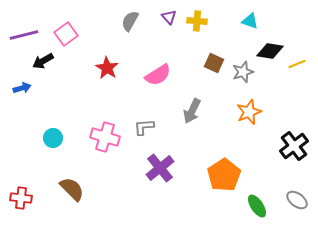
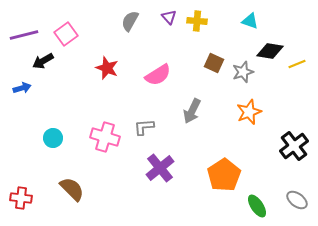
red star: rotated 10 degrees counterclockwise
